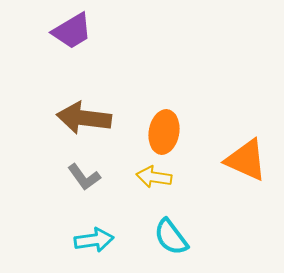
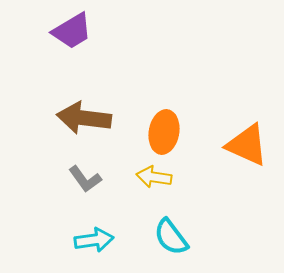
orange triangle: moved 1 px right, 15 px up
gray L-shape: moved 1 px right, 2 px down
